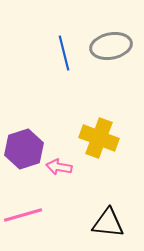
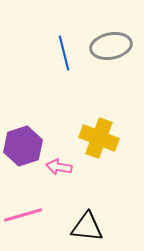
purple hexagon: moved 1 px left, 3 px up
black triangle: moved 21 px left, 4 px down
